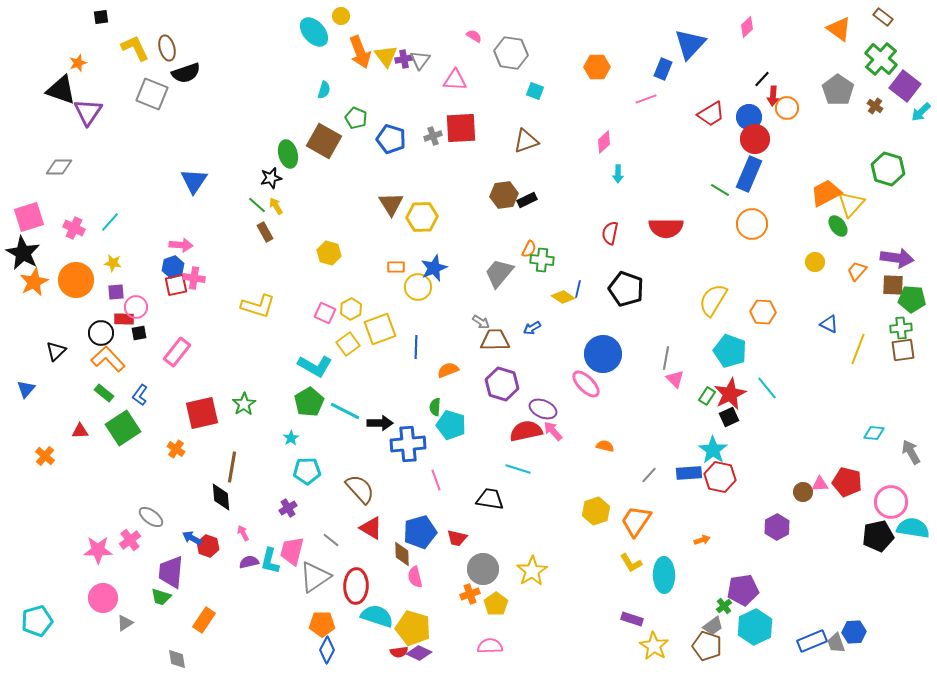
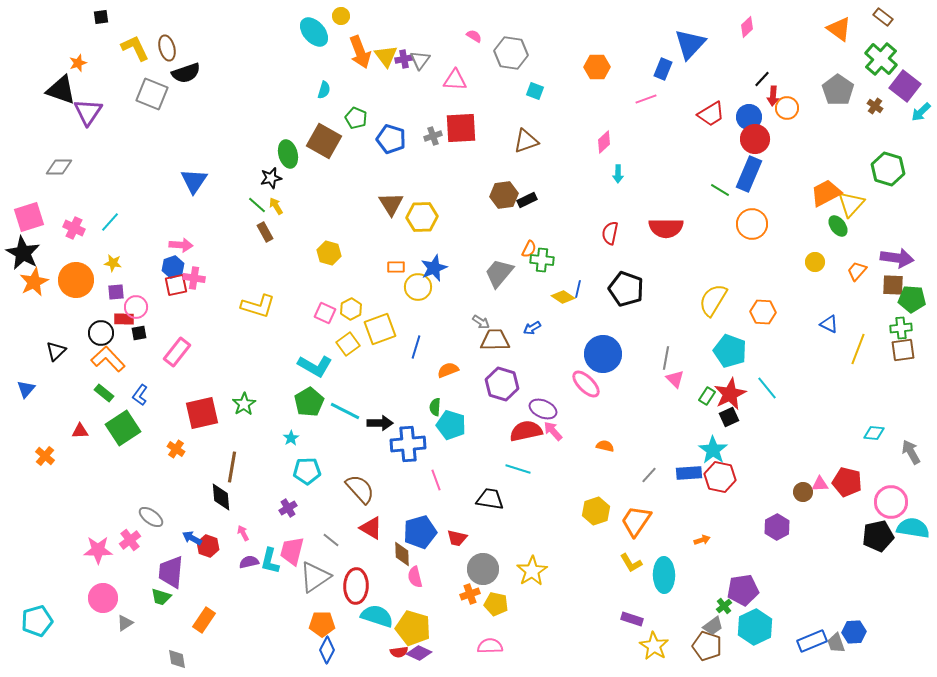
blue line at (416, 347): rotated 15 degrees clockwise
yellow pentagon at (496, 604): rotated 25 degrees counterclockwise
